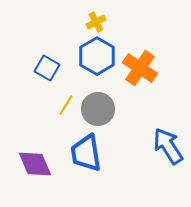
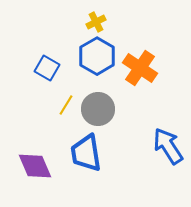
purple diamond: moved 2 px down
